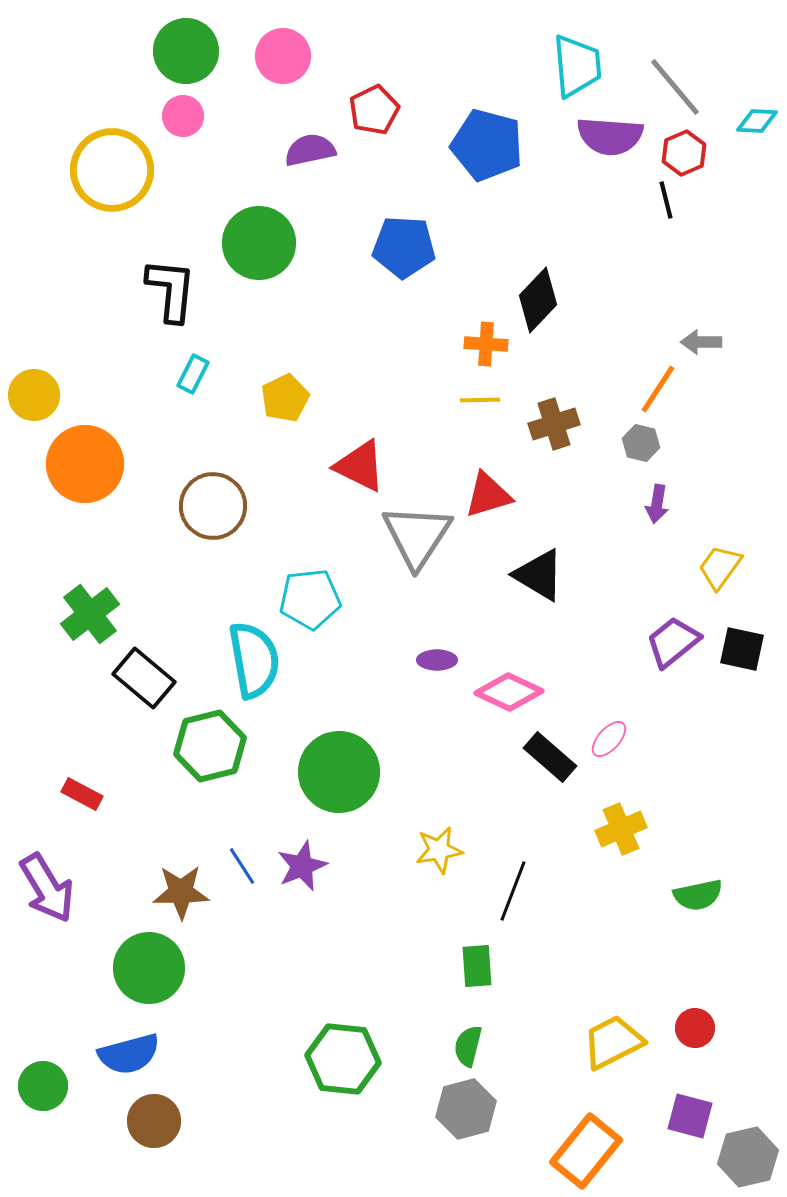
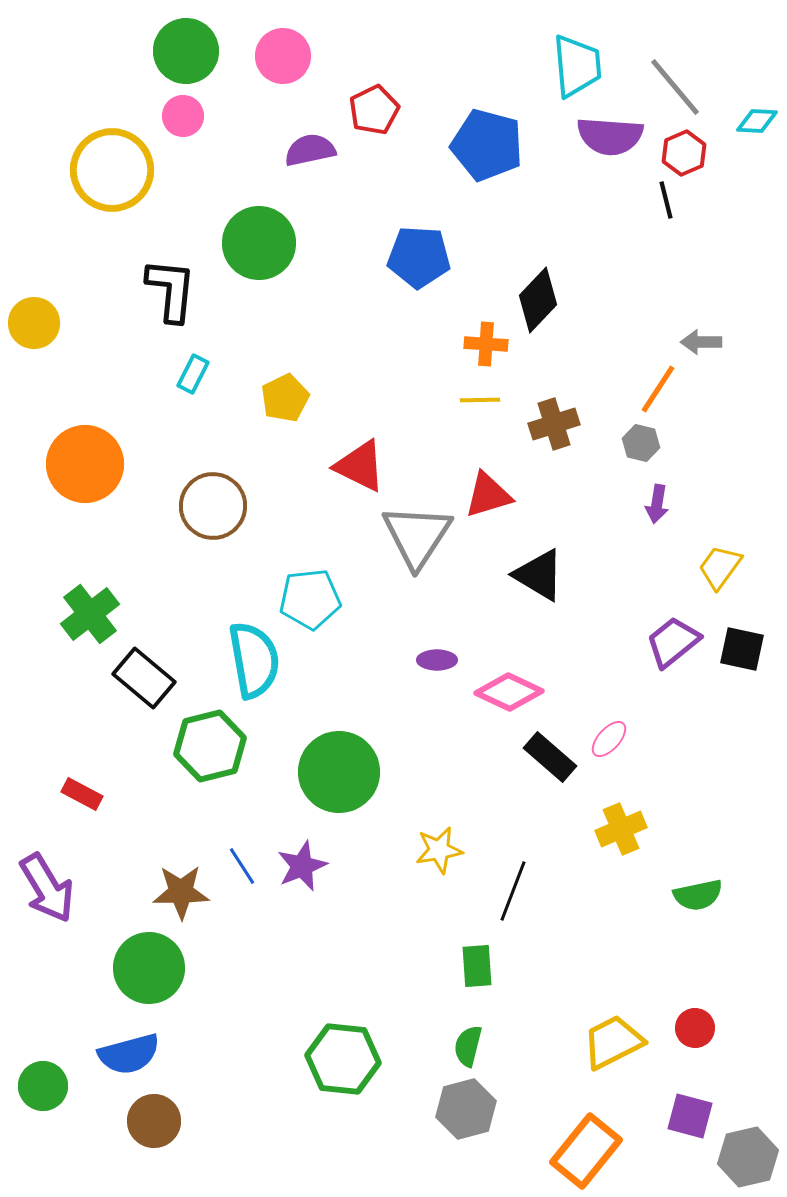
blue pentagon at (404, 247): moved 15 px right, 10 px down
yellow circle at (34, 395): moved 72 px up
